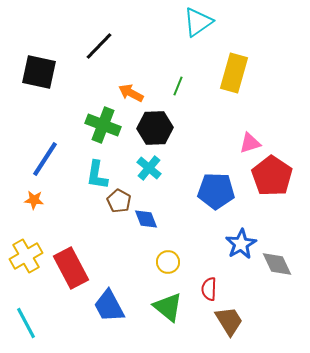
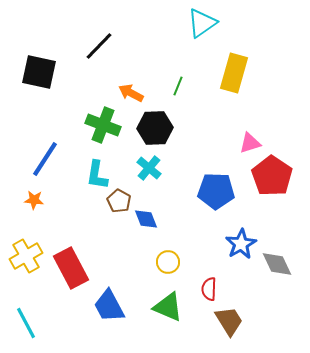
cyan triangle: moved 4 px right, 1 px down
green triangle: rotated 16 degrees counterclockwise
